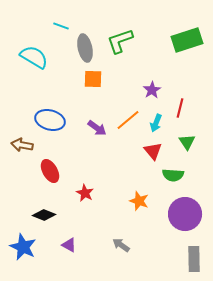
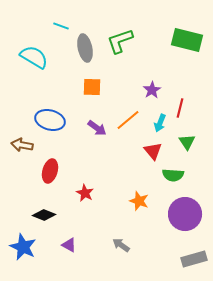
green rectangle: rotated 32 degrees clockwise
orange square: moved 1 px left, 8 px down
cyan arrow: moved 4 px right
red ellipse: rotated 45 degrees clockwise
gray rectangle: rotated 75 degrees clockwise
